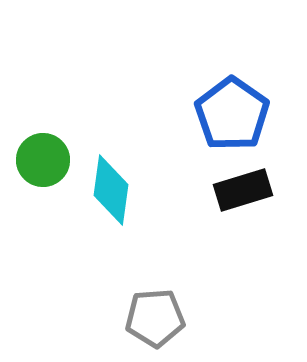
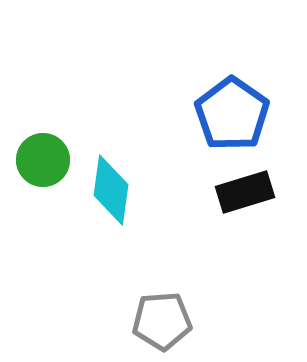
black rectangle: moved 2 px right, 2 px down
gray pentagon: moved 7 px right, 3 px down
